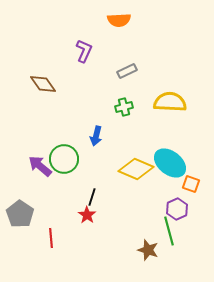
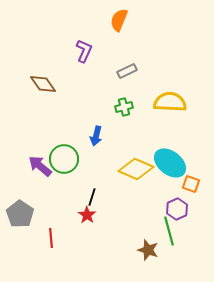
orange semicircle: rotated 115 degrees clockwise
